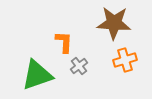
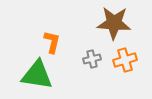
orange L-shape: moved 12 px left; rotated 10 degrees clockwise
gray cross: moved 13 px right, 7 px up; rotated 24 degrees clockwise
green triangle: rotated 28 degrees clockwise
